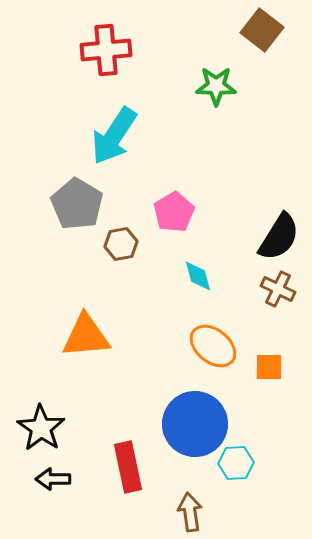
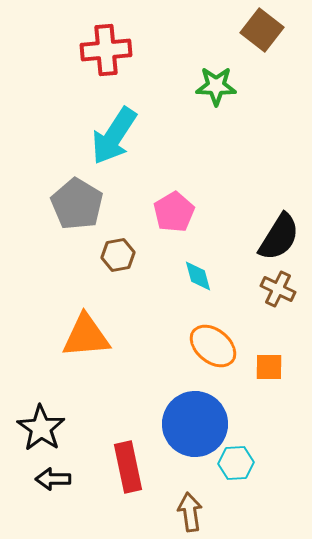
brown hexagon: moved 3 px left, 11 px down
